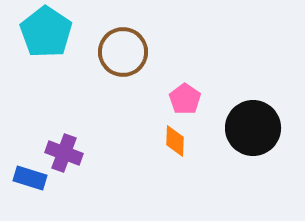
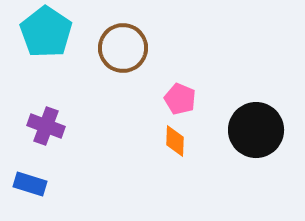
brown circle: moved 4 px up
pink pentagon: moved 5 px left; rotated 12 degrees counterclockwise
black circle: moved 3 px right, 2 px down
purple cross: moved 18 px left, 27 px up
blue rectangle: moved 6 px down
